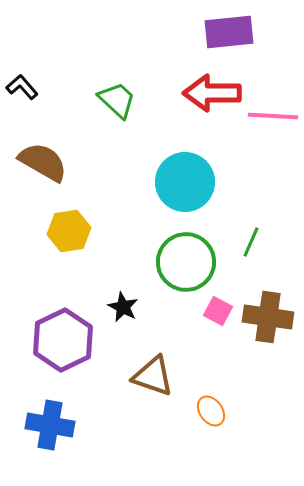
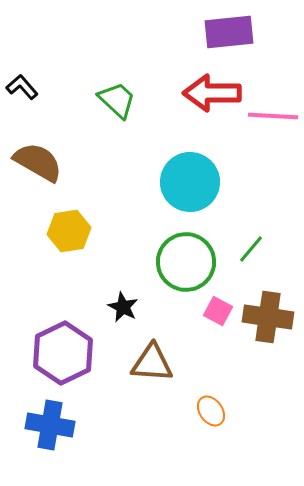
brown semicircle: moved 5 px left
cyan circle: moved 5 px right
green line: moved 7 px down; rotated 16 degrees clockwise
purple hexagon: moved 13 px down
brown triangle: moved 1 px left, 13 px up; rotated 15 degrees counterclockwise
